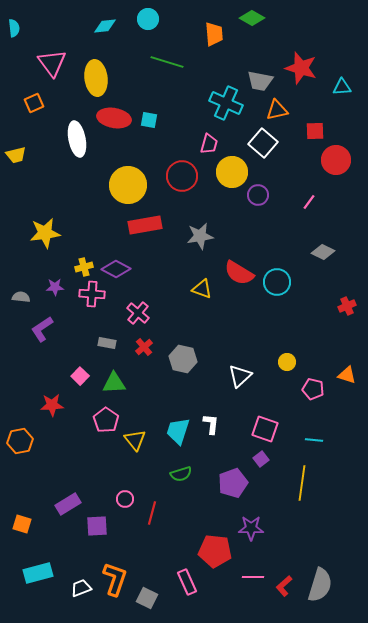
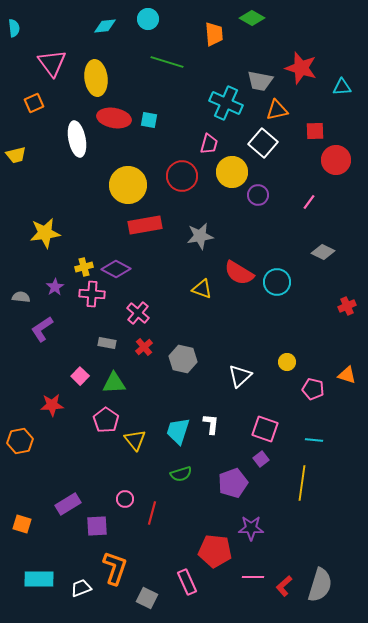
purple star at (55, 287): rotated 30 degrees counterclockwise
cyan rectangle at (38, 573): moved 1 px right, 6 px down; rotated 16 degrees clockwise
orange L-shape at (115, 579): moved 11 px up
